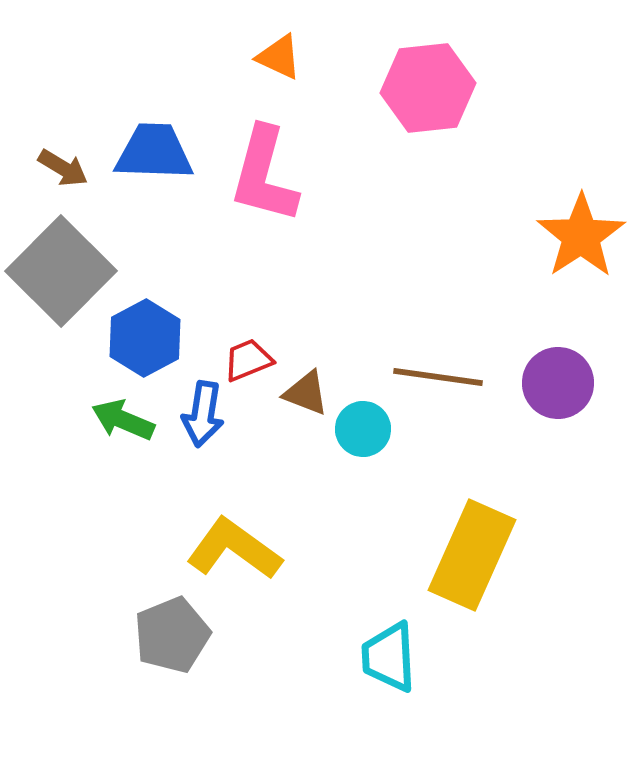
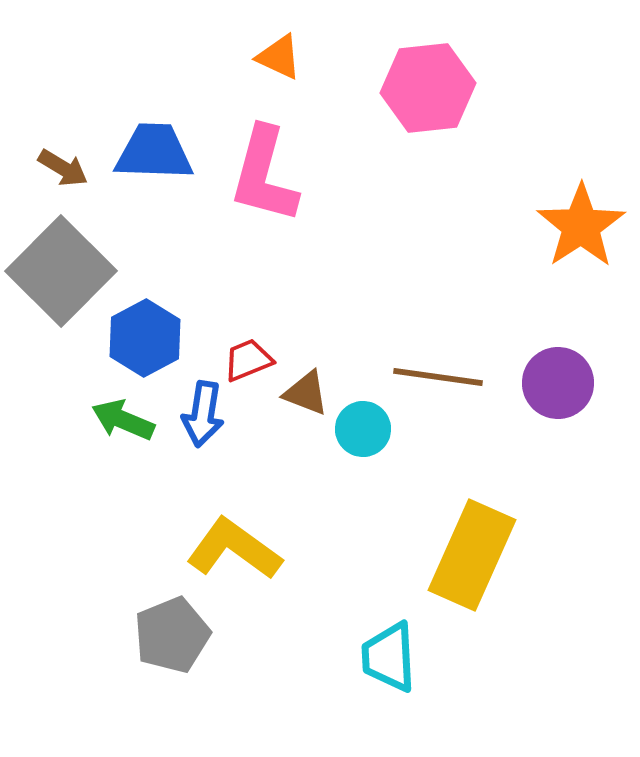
orange star: moved 10 px up
